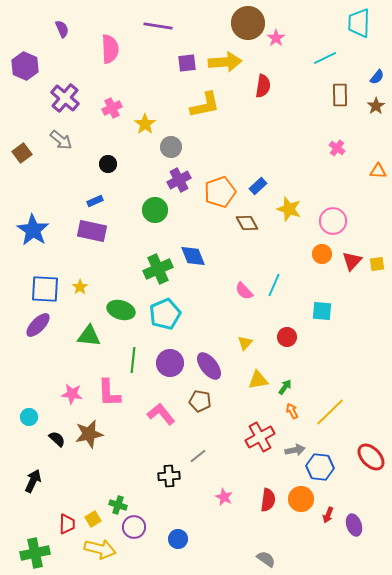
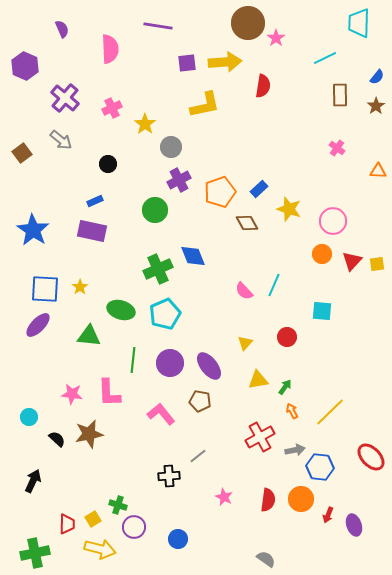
blue rectangle at (258, 186): moved 1 px right, 3 px down
